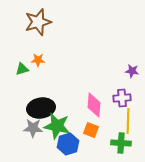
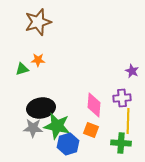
purple star: rotated 16 degrees clockwise
